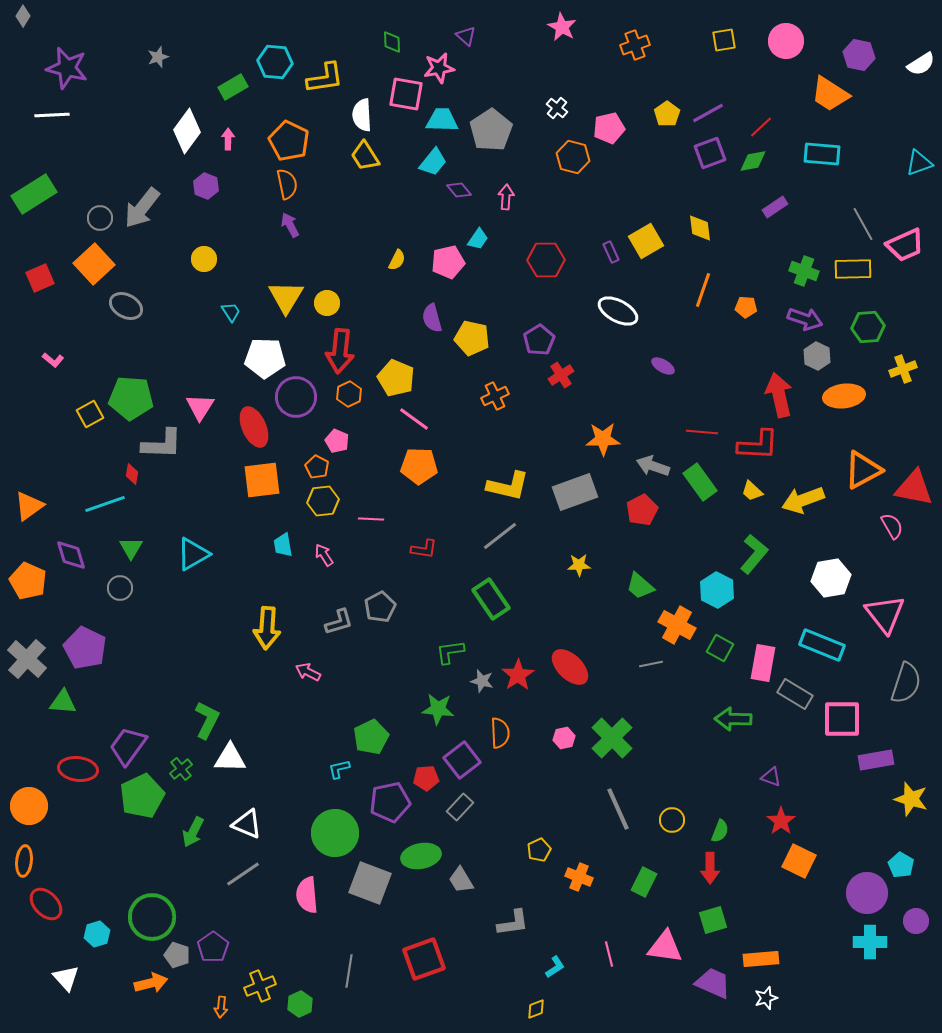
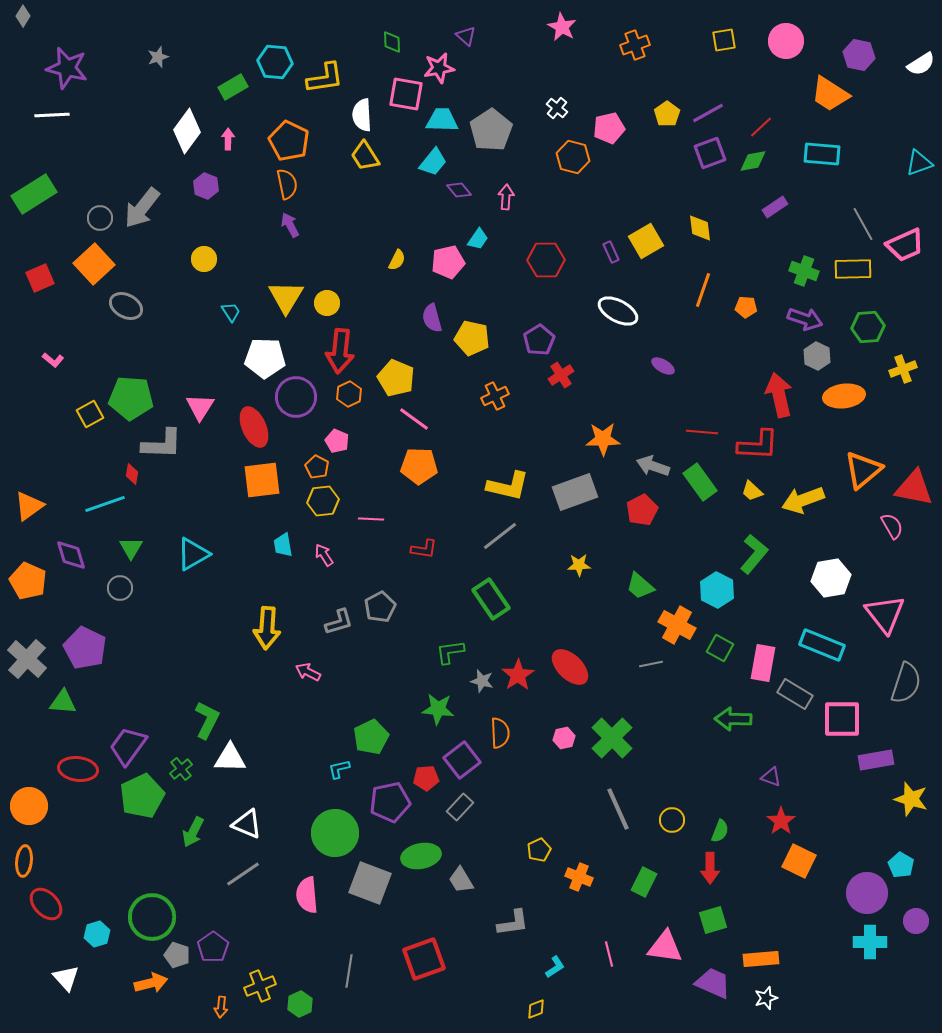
orange triangle at (863, 470): rotated 12 degrees counterclockwise
